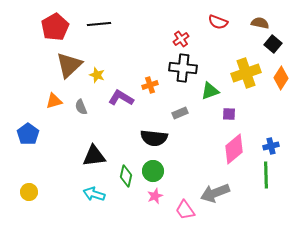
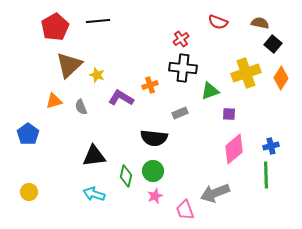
black line: moved 1 px left, 3 px up
pink trapezoid: rotated 15 degrees clockwise
